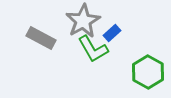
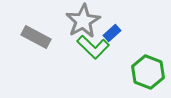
gray rectangle: moved 5 px left, 1 px up
green L-shape: moved 2 px up; rotated 16 degrees counterclockwise
green hexagon: rotated 8 degrees counterclockwise
